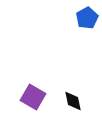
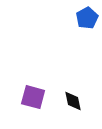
purple square: rotated 15 degrees counterclockwise
